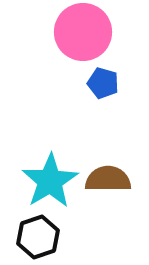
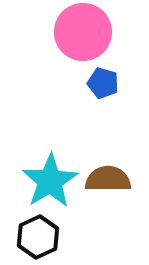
black hexagon: rotated 6 degrees counterclockwise
